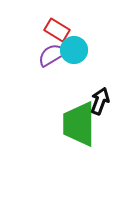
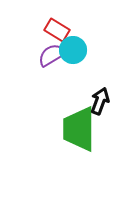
cyan circle: moved 1 px left
green trapezoid: moved 5 px down
